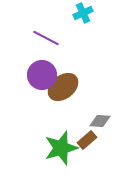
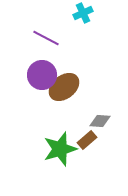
brown ellipse: moved 1 px right
green star: moved 1 px left, 1 px down
